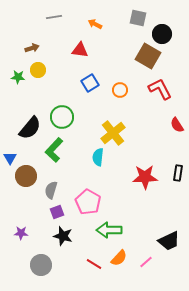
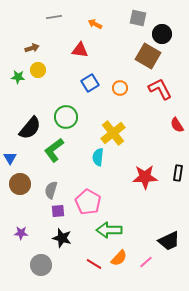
orange circle: moved 2 px up
green circle: moved 4 px right
green L-shape: rotated 10 degrees clockwise
brown circle: moved 6 px left, 8 px down
purple square: moved 1 px right, 1 px up; rotated 16 degrees clockwise
black star: moved 1 px left, 2 px down
